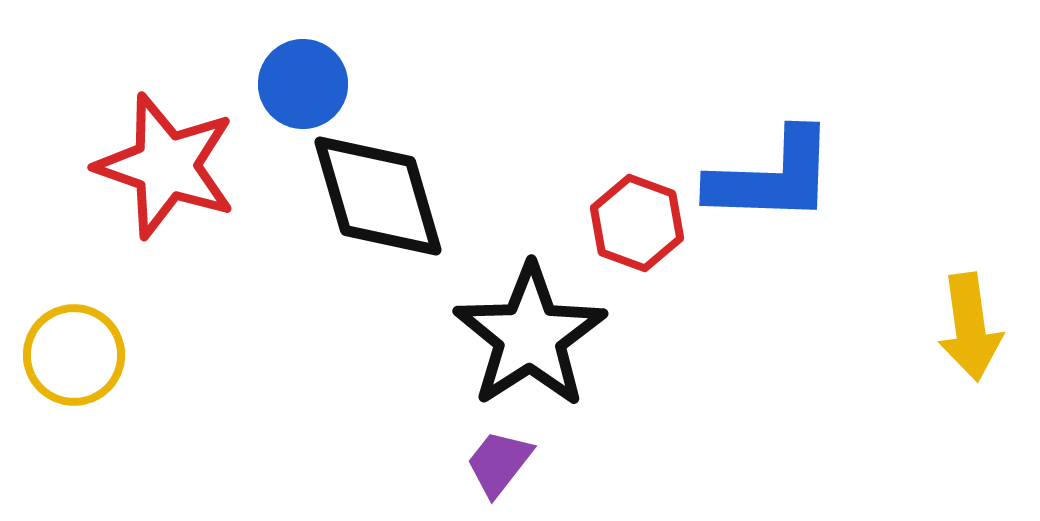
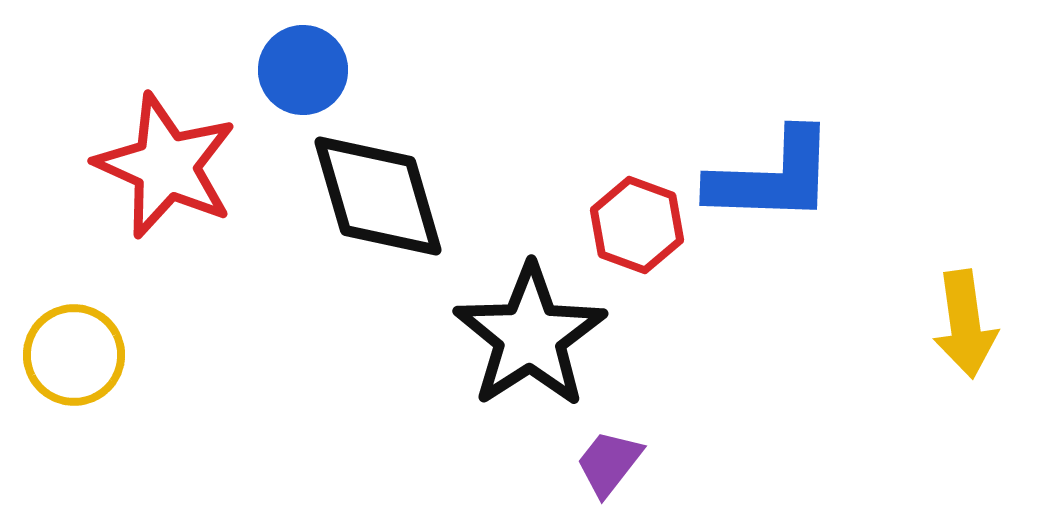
blue circle: moved 14 px up
red star: rotated 5 degrees clockwise
red hexagon: moved 2 px down
yellow arrow: moved 5 px left, 3 px up
purple trapezoid: moved 110 px right
